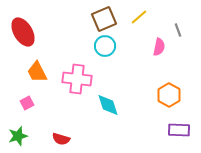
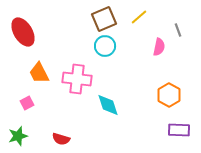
orange trapezoid: moved 2 px right, 1 px down
